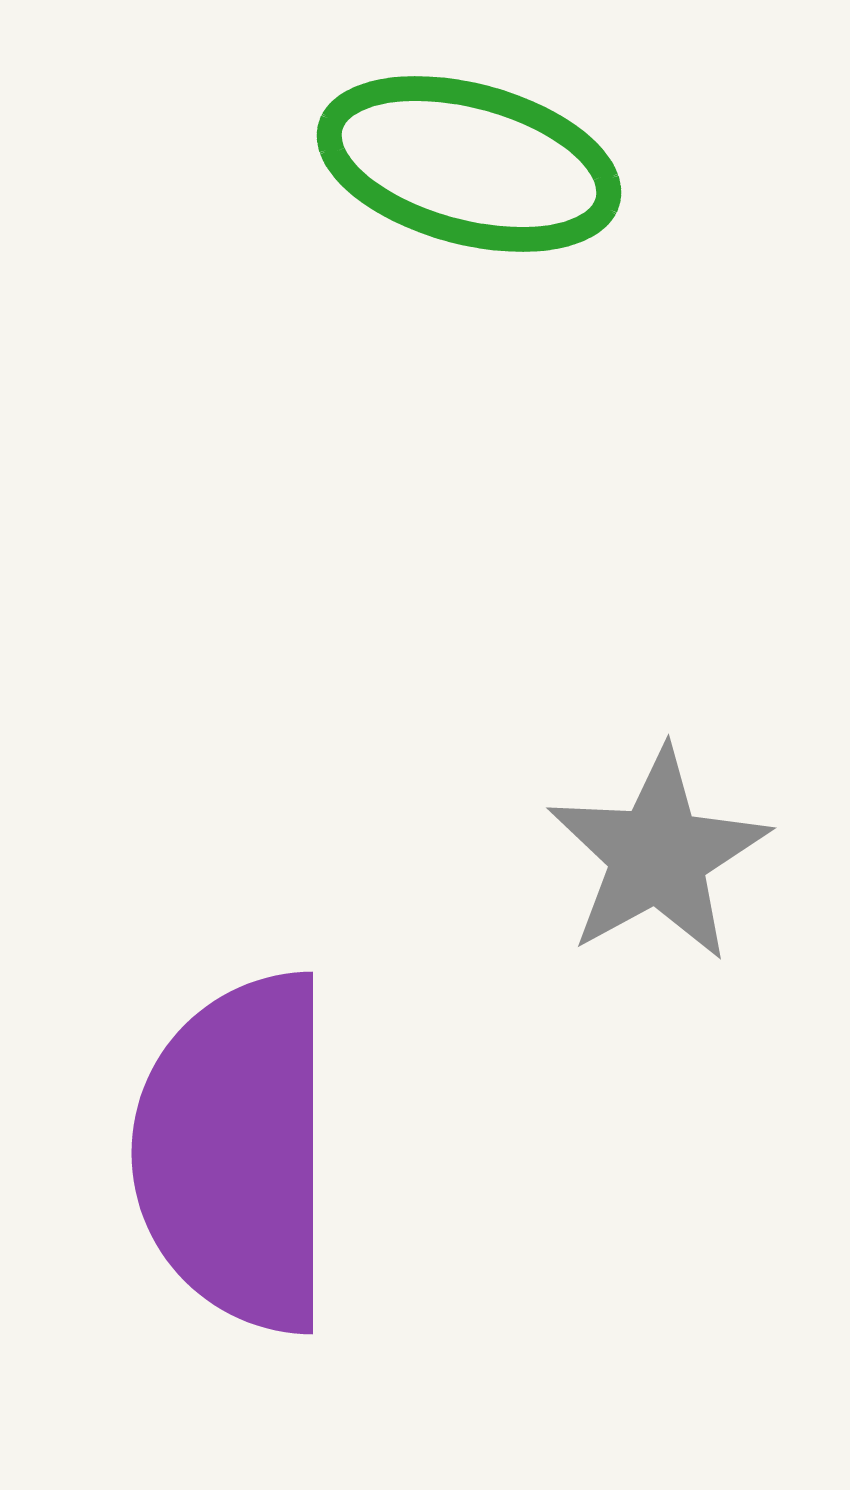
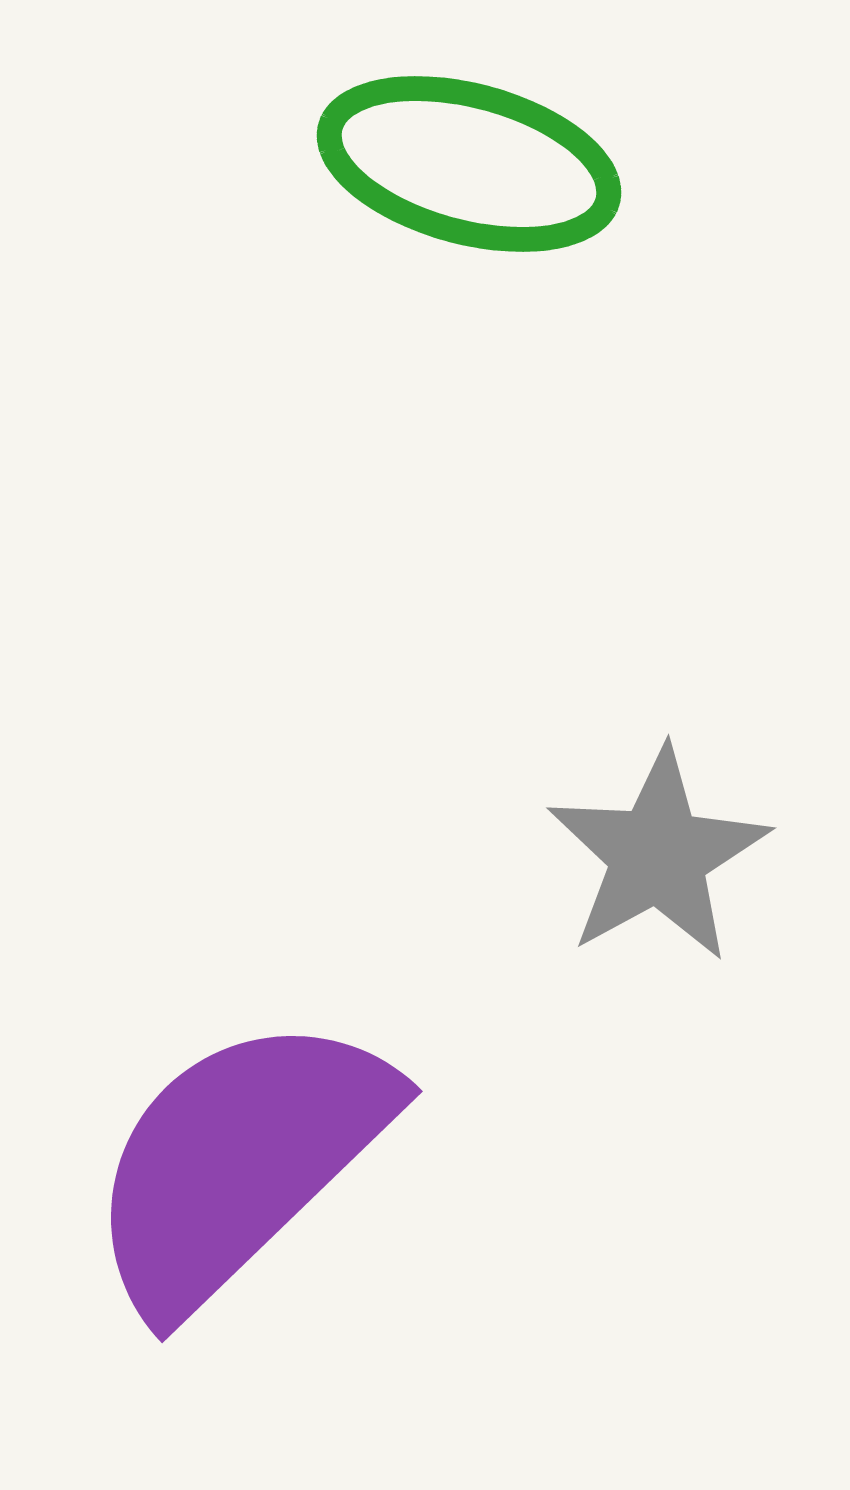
purple semicircle: moved 3 px right, 9 px down; rotated 46 degrees clockwise
